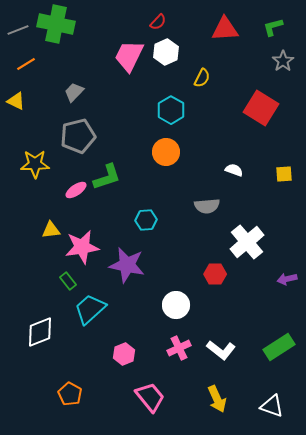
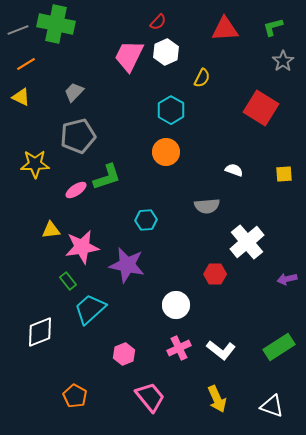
yellow triangle at (16, 101): moved 5 px right, 4 px up
orange pentagon at (70, 394): moved 5 px right, 2 px down
